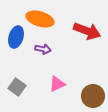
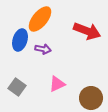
orange ellipse: rotated 68 degrees counterclockwise
blue ellipse: moved 4 px right, 3 px down
brown circle: moved 2 px left, 2 px down
